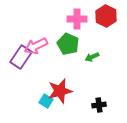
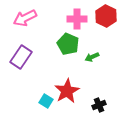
pink arrow: moved 11 px left, 28 px up
red star: moved 7 px right; rotated 15 degrees counterclockwise
black cross: rotated 16 degrees counterclockwise
